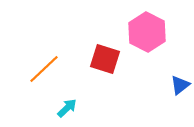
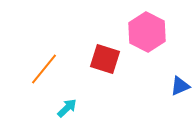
orange line: rotated 8 degrees counterclockwise
blue triangle: moved 1 px down; rotated 15 degrees clockwise
